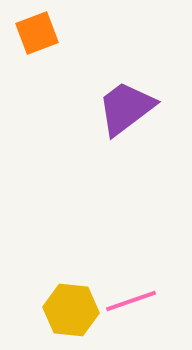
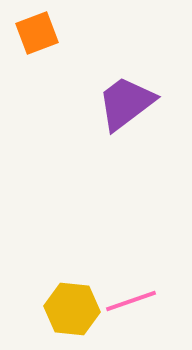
purple trapezoid: moved 5 px up
yellow hexagon: moved 1 px right, 1 px up
